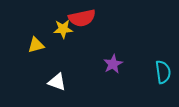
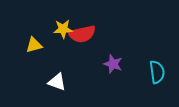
red semicircle: moved 16 px down
yellow triangle: moved 2 px left
purple star: rotated 24 degrees counterclockwise
cyan semicircle: moved 6 px left
